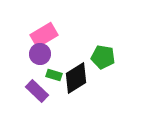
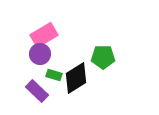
green pentagon: rotated 10 degrees counterclockwise
